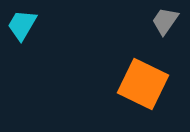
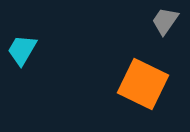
cyan trapezoid: moved 25 px down
